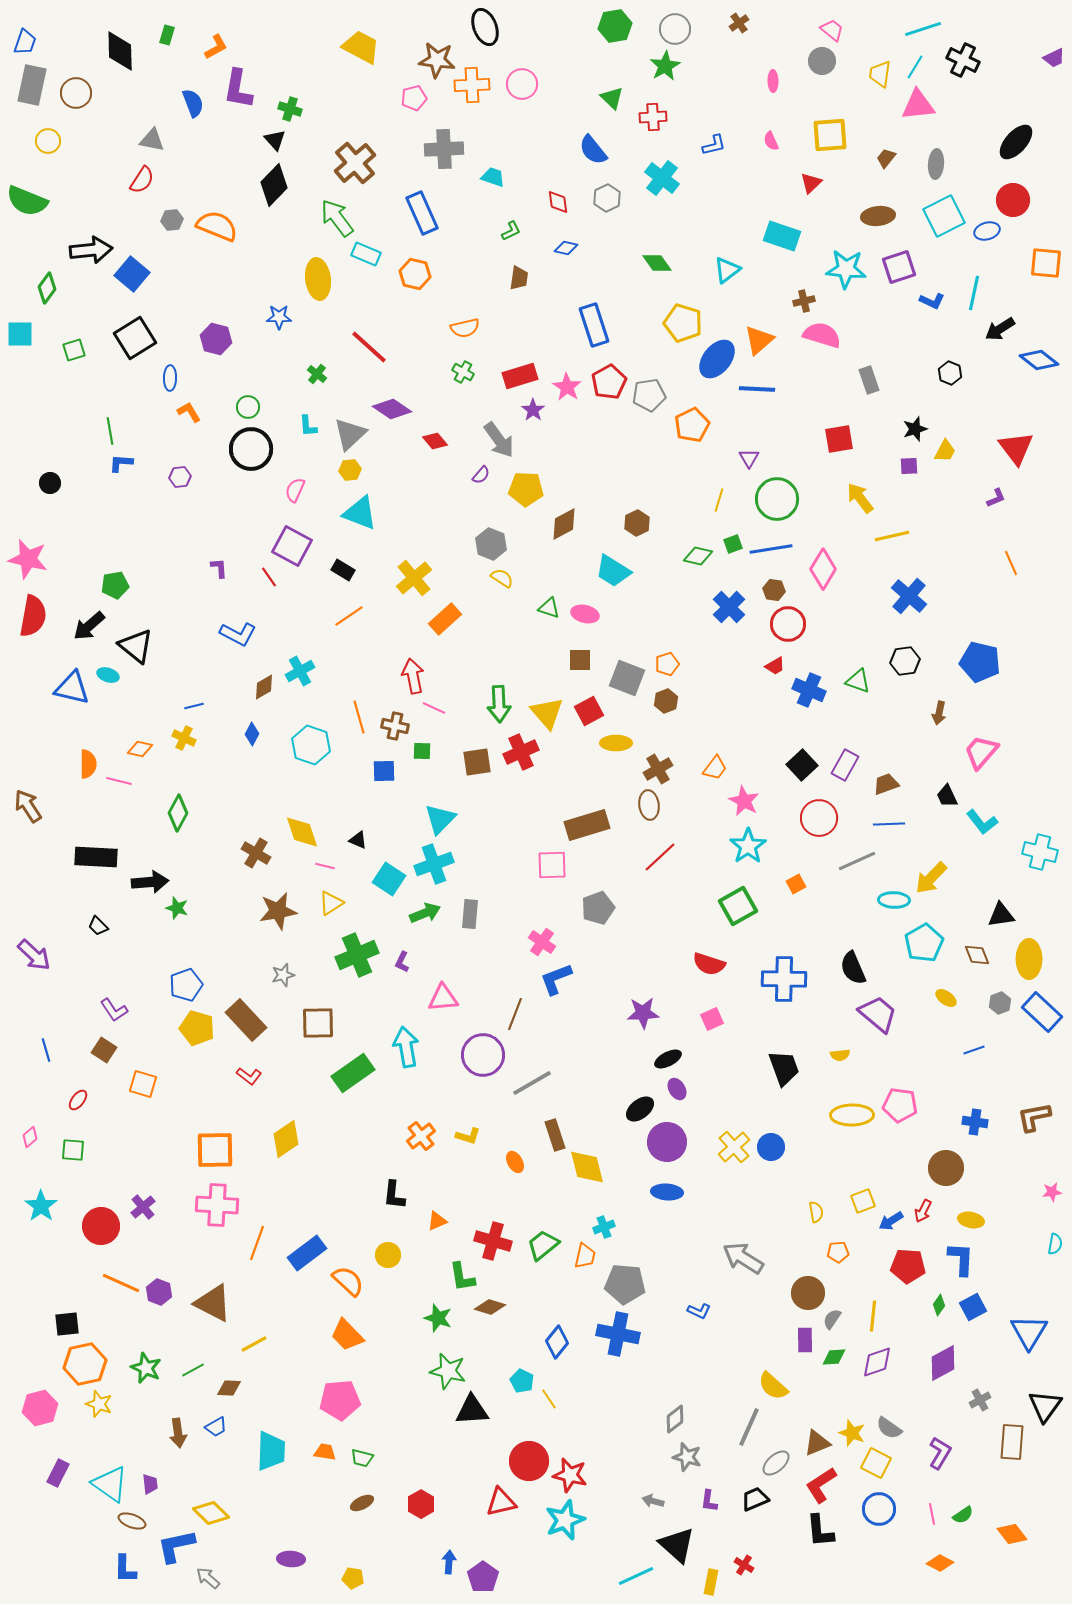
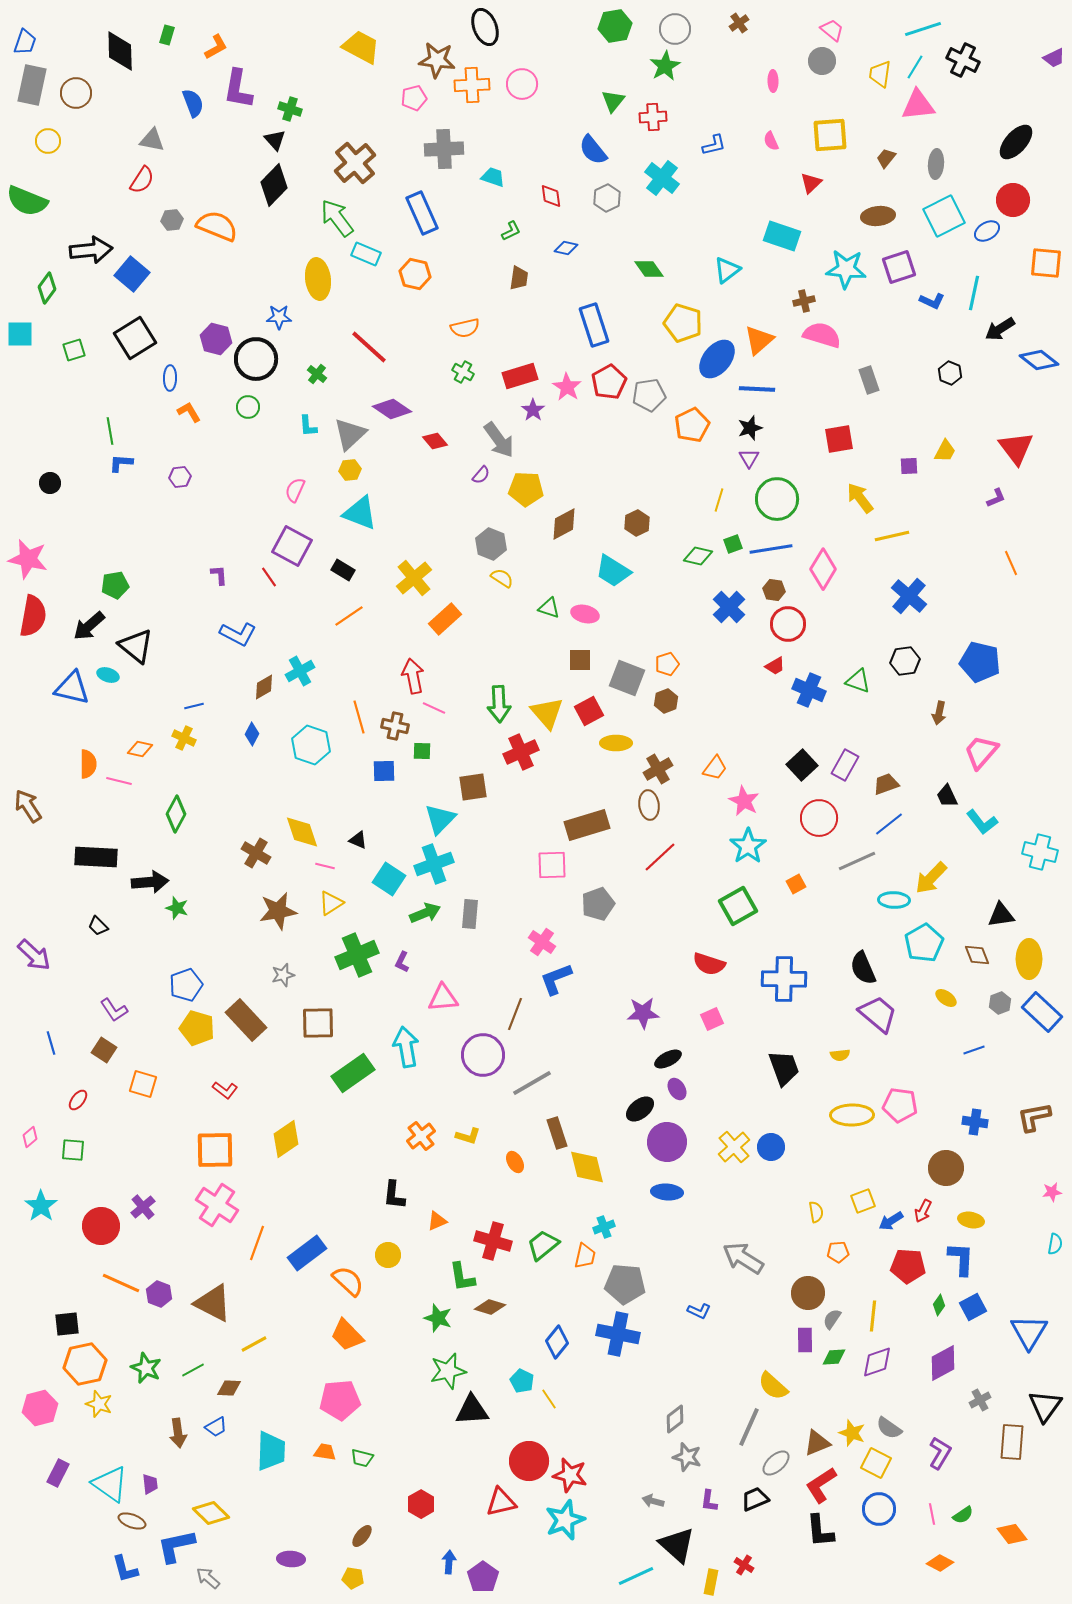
green triangle at (612, 98): moved 1 px right, 3 px down; rotated 25 degrees clockwise
red diamond at (558, 202): moved 7 px left, 6 px up
blue ellipse at (987, 231): rotated 15 degrees counterclockwise
green diamond at (657, 263): moved 8 px left, 6 px down
black star at (915, 429): moved 165 px left, 1 px up
black circle at (251, 449): moved 5 px right, 90 px up
purple L-shape at (219, 568): moved 7 px down
brown square at (477, 762): moved 4 px left, 25 px down
green diamond at (178, 813): moved 2 px left, 1 px down
blue line at (889, 824): rotated 36 degrees counterclockwise
gray pentagon at (598, 908): moved 4 px up
black semicircle at (853, 968): moved 10 px right
blue line at (46, 1050): moved 5 px right, 7 px up
red L-shape at (249, 1076): moved 24 px left, 14 px down
brown rectangle at (555, 1135): moved 2 px right, 2 px up
pink cross at (217, 1205): rotated 30 degrees clockwise
purple hexagon at (159, 1292): moved 2 px down
green star at (448, 1371): rotated 27 degrees counterclockwise
brown ellipse at (362, 1503): moved 33 px down; rotated 25 degrees counterclockwise
blue L-shape at (125, 1569): rotated 16 degrees counterclockwise
